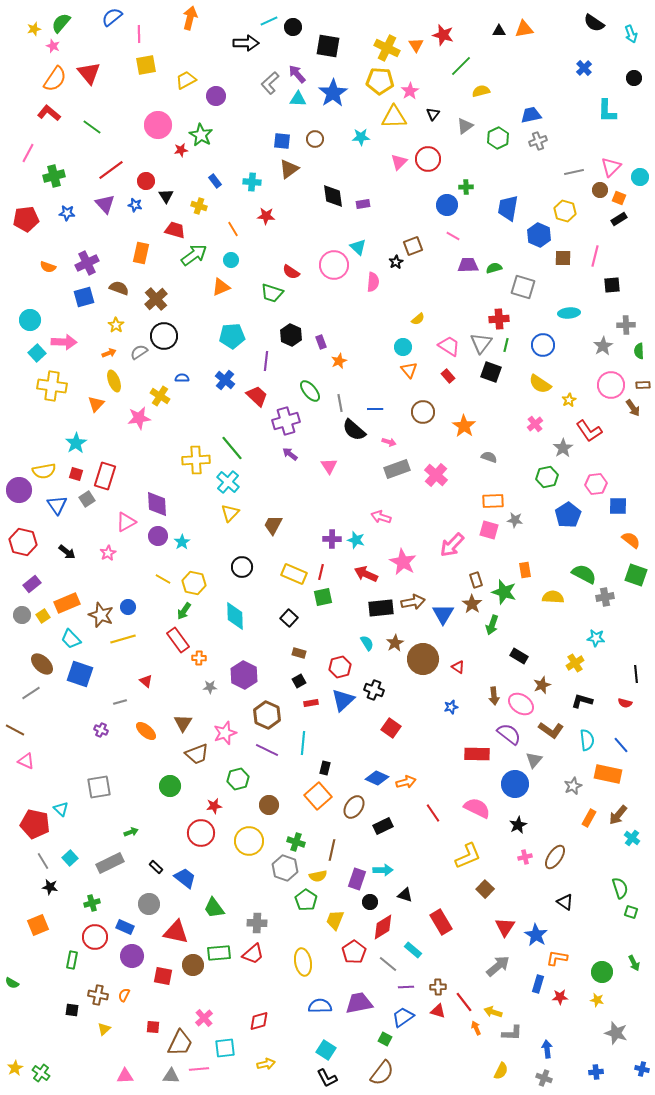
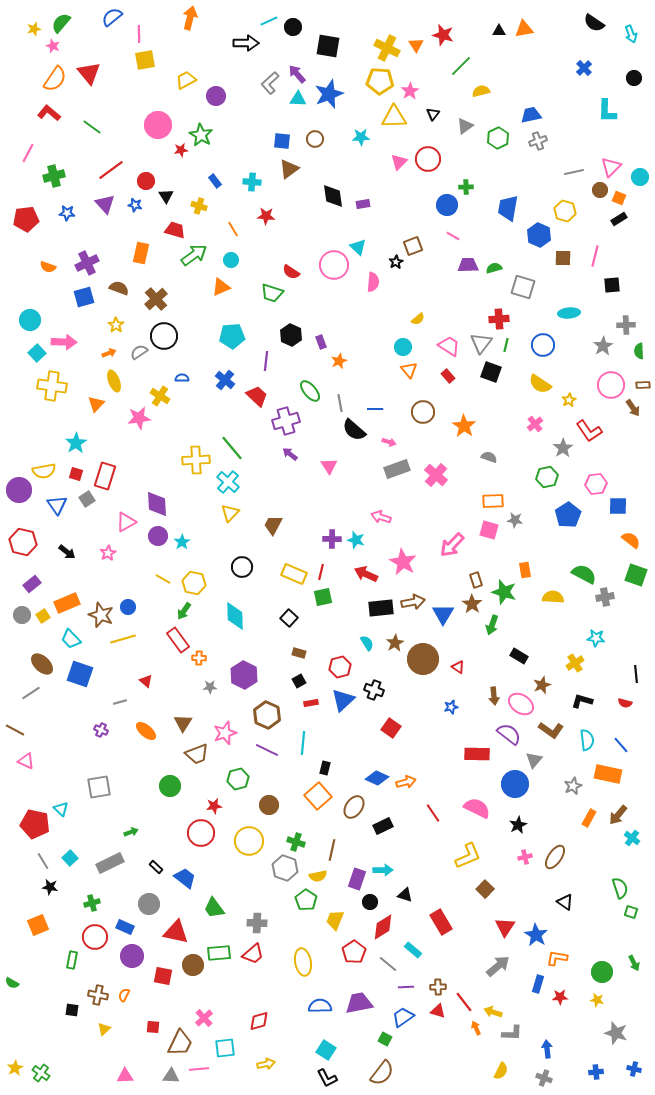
yellow square at (146, 65): moved 1 px left, 5 px up
blue star at (333, 93): moved 4 px left, 1 px down; rotated 12 degrees clockwise
blue cross at (642, 1069): moved 8 px left
